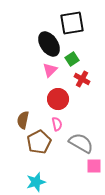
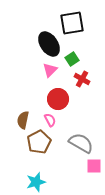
pink semicircle: moved 7 px left, 4 px up; rotated 16 degrees counterclockwise
